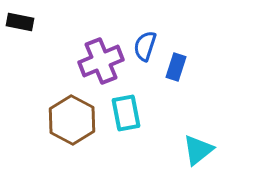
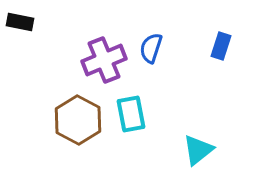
blue semicircle: moved 6 px right, 2 px down
purple cross: moved 3 px right, 1 px up
blue rectangle: moved 45 px right, 21 px up
cyan rectangle: moved 5 px right, 1 px down
brown hexagon: moved 6 px right
